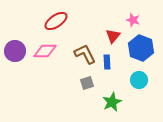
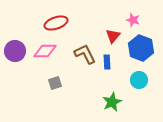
red ellipse: moved 2 px down; rotated 15 degrees clockwise
gray square: moved 32 px left
